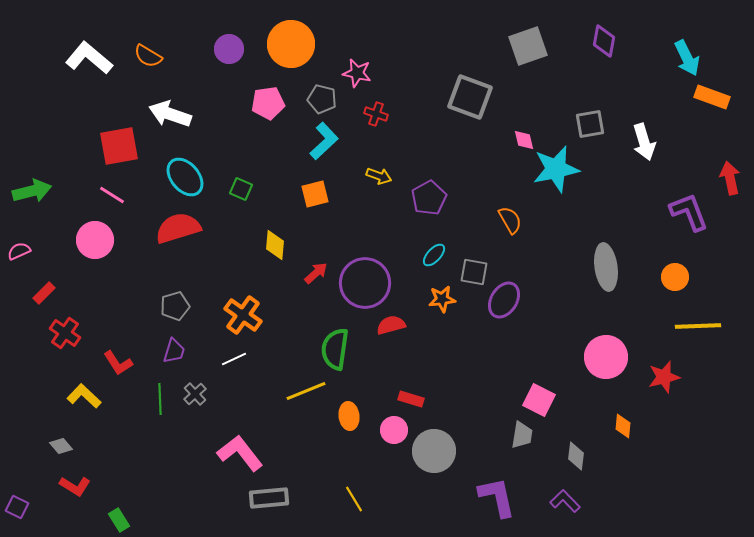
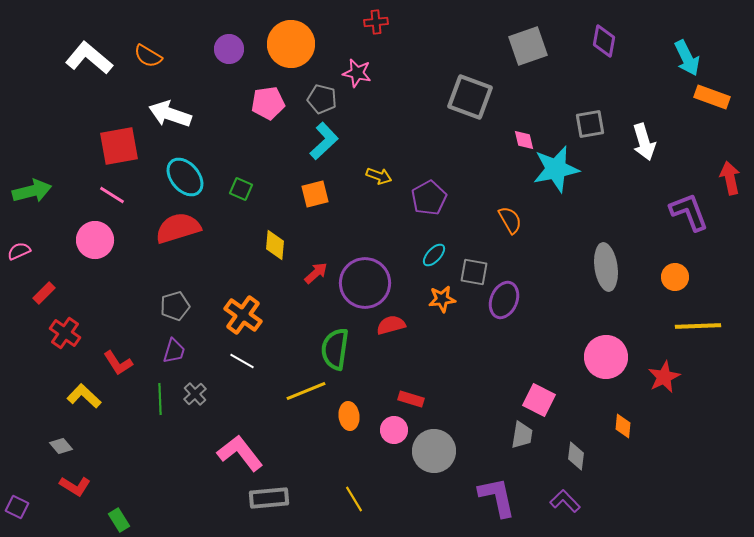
red cross at (376, 114): moved 92 px up; rotated 25 degrees counterclockwise
purple ellipse at (504, 300): rotated 9 degrees counterclockwise
white line at (234, 359): moved 8 px right, 2 px down; rotated 55 degrees clockwise
red star at (664, 377): rotated 12 degrees counterclockwise
